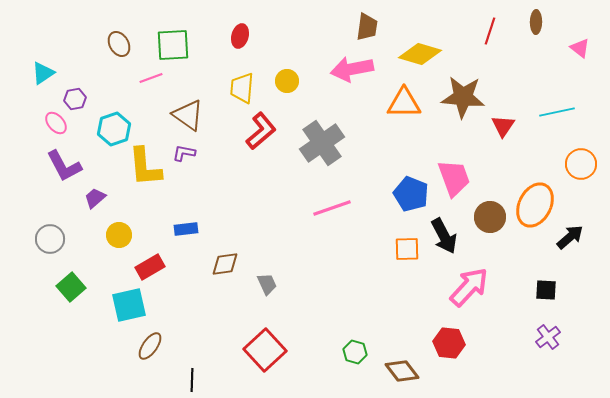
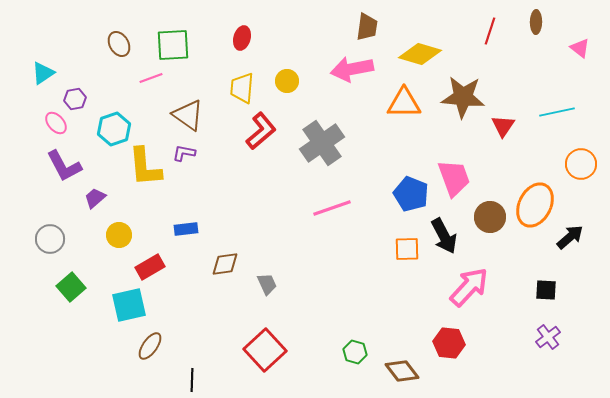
red ellipse at (240, 36): moved 2 px right, 2 px down
